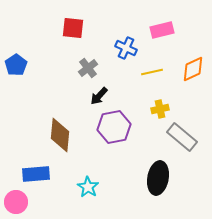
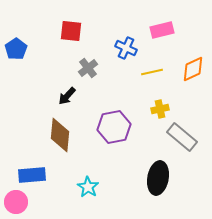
red square: moved 2 px left, 3 px down
blue pentagon: moved 16 px up
black arrow: moved 32 px left
blue rectangle: moved 4 px left, 1 px down
